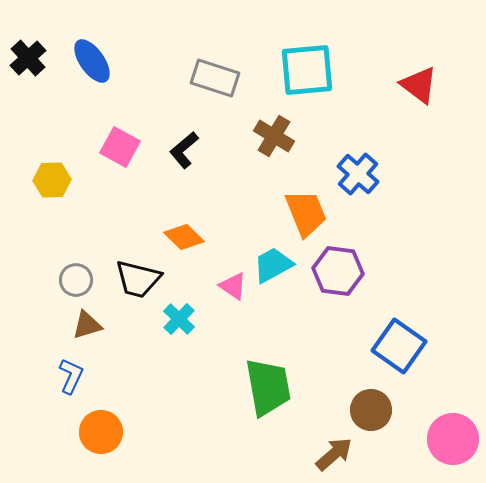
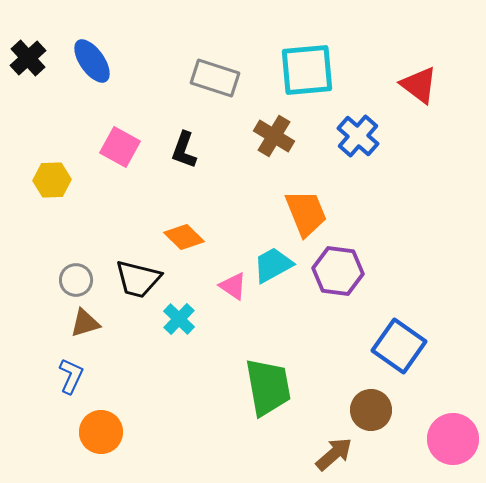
black L-shape: rotated 30 degrees counterclockwise
blue cross: moved 38 px up
brown triangle: moved 2 px left, 2 px up
